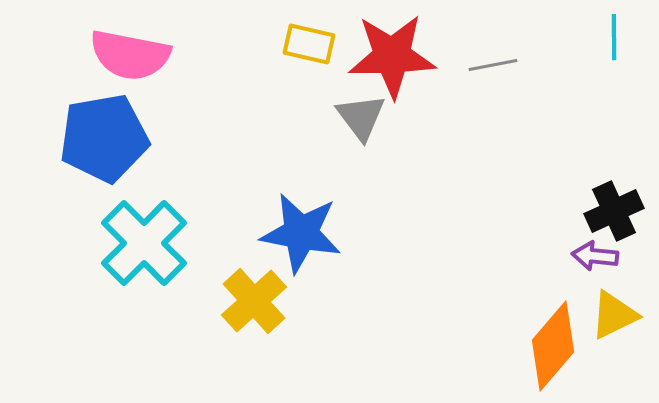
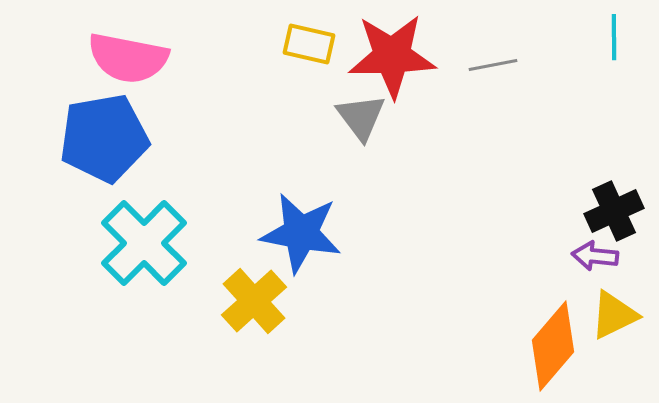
pink semicircle: moved 2 px left, 3 px down
